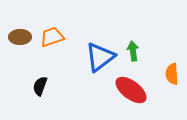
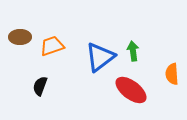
orange trapezoid: moved 9 px down
